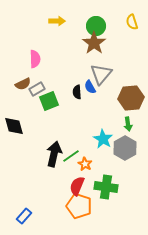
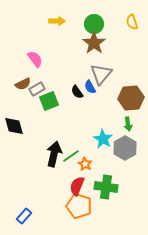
green circle: moved 2 px left, 2 px up
pink semicircle: rotated 36 degrees counterclockwise
black semicircle: rotated 32 degrees counterclockwise
